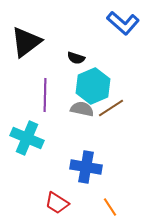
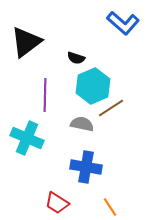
gray semicircle: moved 15 px down
